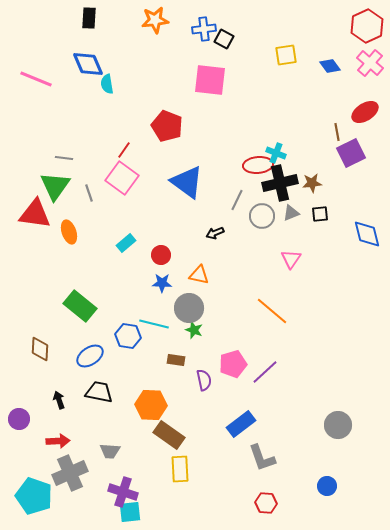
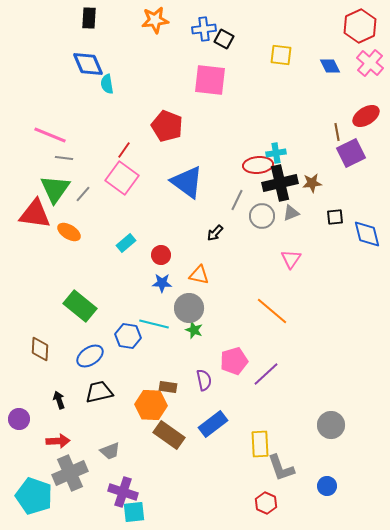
red hexagon at (367, 26): moved 7 px left
yellow square at (286, 55): moved 5 px left; rotated 15 degrees clockwise
blue diamond at (330, 66): rotated 10 degrees clockwise
pink line at (36, 79): moved 14 px right, 56 px down
red ellipse at (365, 112): moved 1 px right, 4 px down
cyan cross at (276, 153): rotated 30 degrees counterclockwise
green triangle at (55, 186): moved 3 px down
gray line at (89, 193): moved 6 px left, 1 px down; rotated 60 degrees clockwise
black square at (320, 214): moved 15 px right, 3 px down
orange ellipse at (69, 232): rotated 40 degrees counterclockwise
black arrow at (215, 233): rotated 24 degrees counterclockwise
brown rectangle at (176, 360): moved 8 px left, 27 px down
pink pentagon at (233, 364): moved 1 px right, 3 px up
purple line at (265, 372): moved 1 px right, 2 px down
black trapezoid at (99, 392): rotated 24 degrees counterclockwise
blue rectangle at (241, 424): moved 28 px left
gray circle at (338, 425): moved 7 px left
gray trapezoid at (110, 451): rotated 25 degrees counterclockwise
gray L-shape at (262, 458): moved 19 px right, 10 px down
yellow rectangle at (180, 469): moved 80 px right, 25 px up
red hexagon at (266, 503): rotated 20 degrees clockwise
cyan square at (130, 512): moved 4 px right
